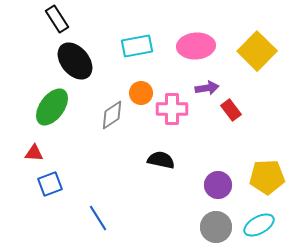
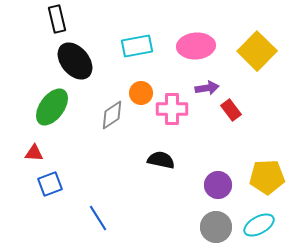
black rectangle: rotated 20 degrees clockwise
